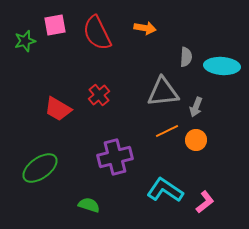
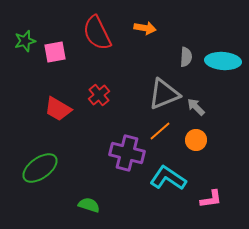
pink square: moved 27 px down
cyan ellipse: moved 1 px right, 5 px up
gray triangle: moved 1 px right, 2 px down; rotated 16 degrees counterclockwise
gray arrow: rotated 114 degrees clockwise
orange line: moved 7 px left; rotated 15 degrees counterclockwise
purple cross: moved 12 px right, 4 px up; rotated 28 degrees clockwise
cyan L-shape: moved 3 px right, 12 px up
pink L-shape: moved 6 px right, 3 px up; rotated 30 degrees clockwise
